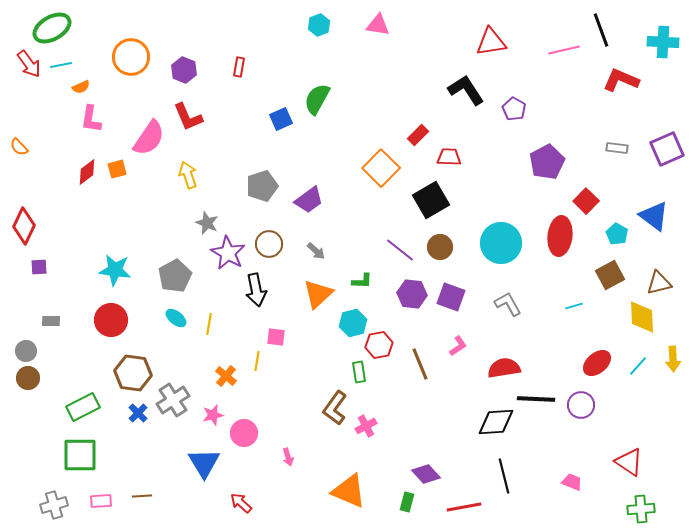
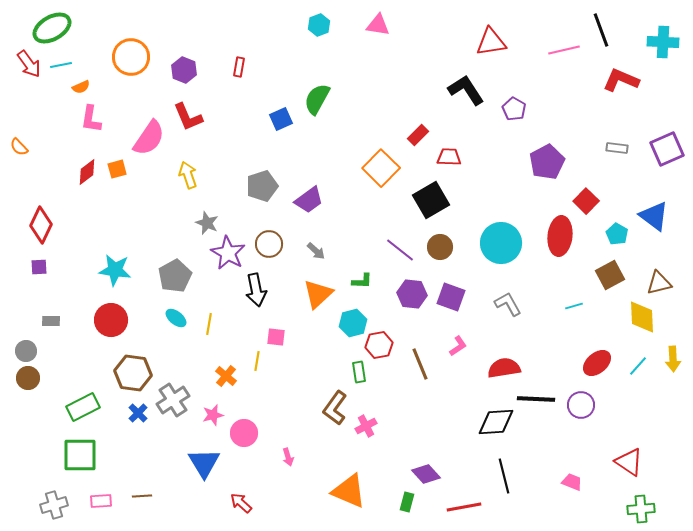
red diamond at (24, 226): moved 17 px right, 1 px up
